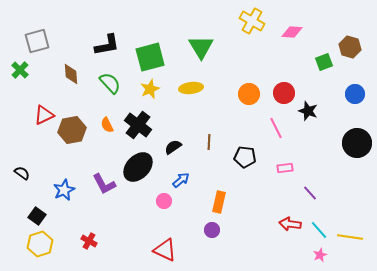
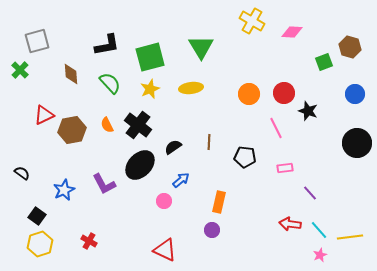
black ellipse at (138, 167): moved 2 px right, 2 px up
yellow line at (350, 237): rotated 15 degrees counterclockwise
